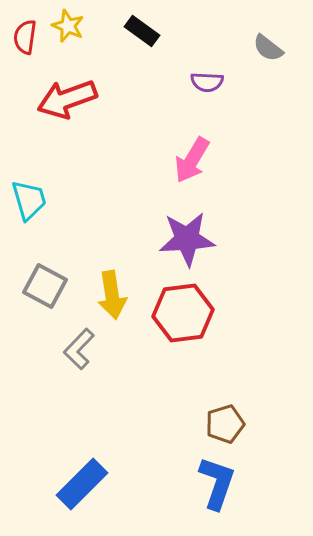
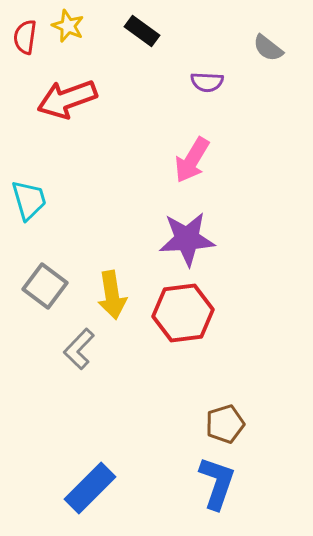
gray square: rotated 9 degrees clockwise
blue rectangle: moved 8 px right, 4 px down
